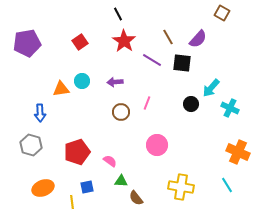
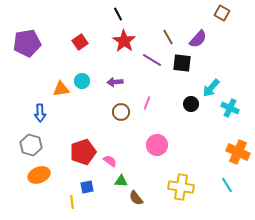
red pentagon: moved 6 px right
orange ellipse: moved 4 px left, 13 px up
